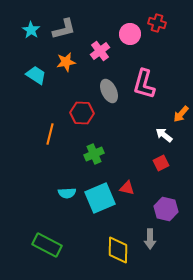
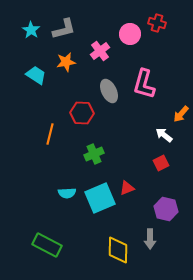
red triangle: rotated 35 degrees counterclockwise
